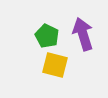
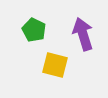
green pentagon: moved 13 px left, 6 px up
